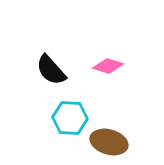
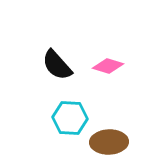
black semicircle: moved 6 px right, 5 px up
brown ellipse: rotated 18 degrees counterclockwise
